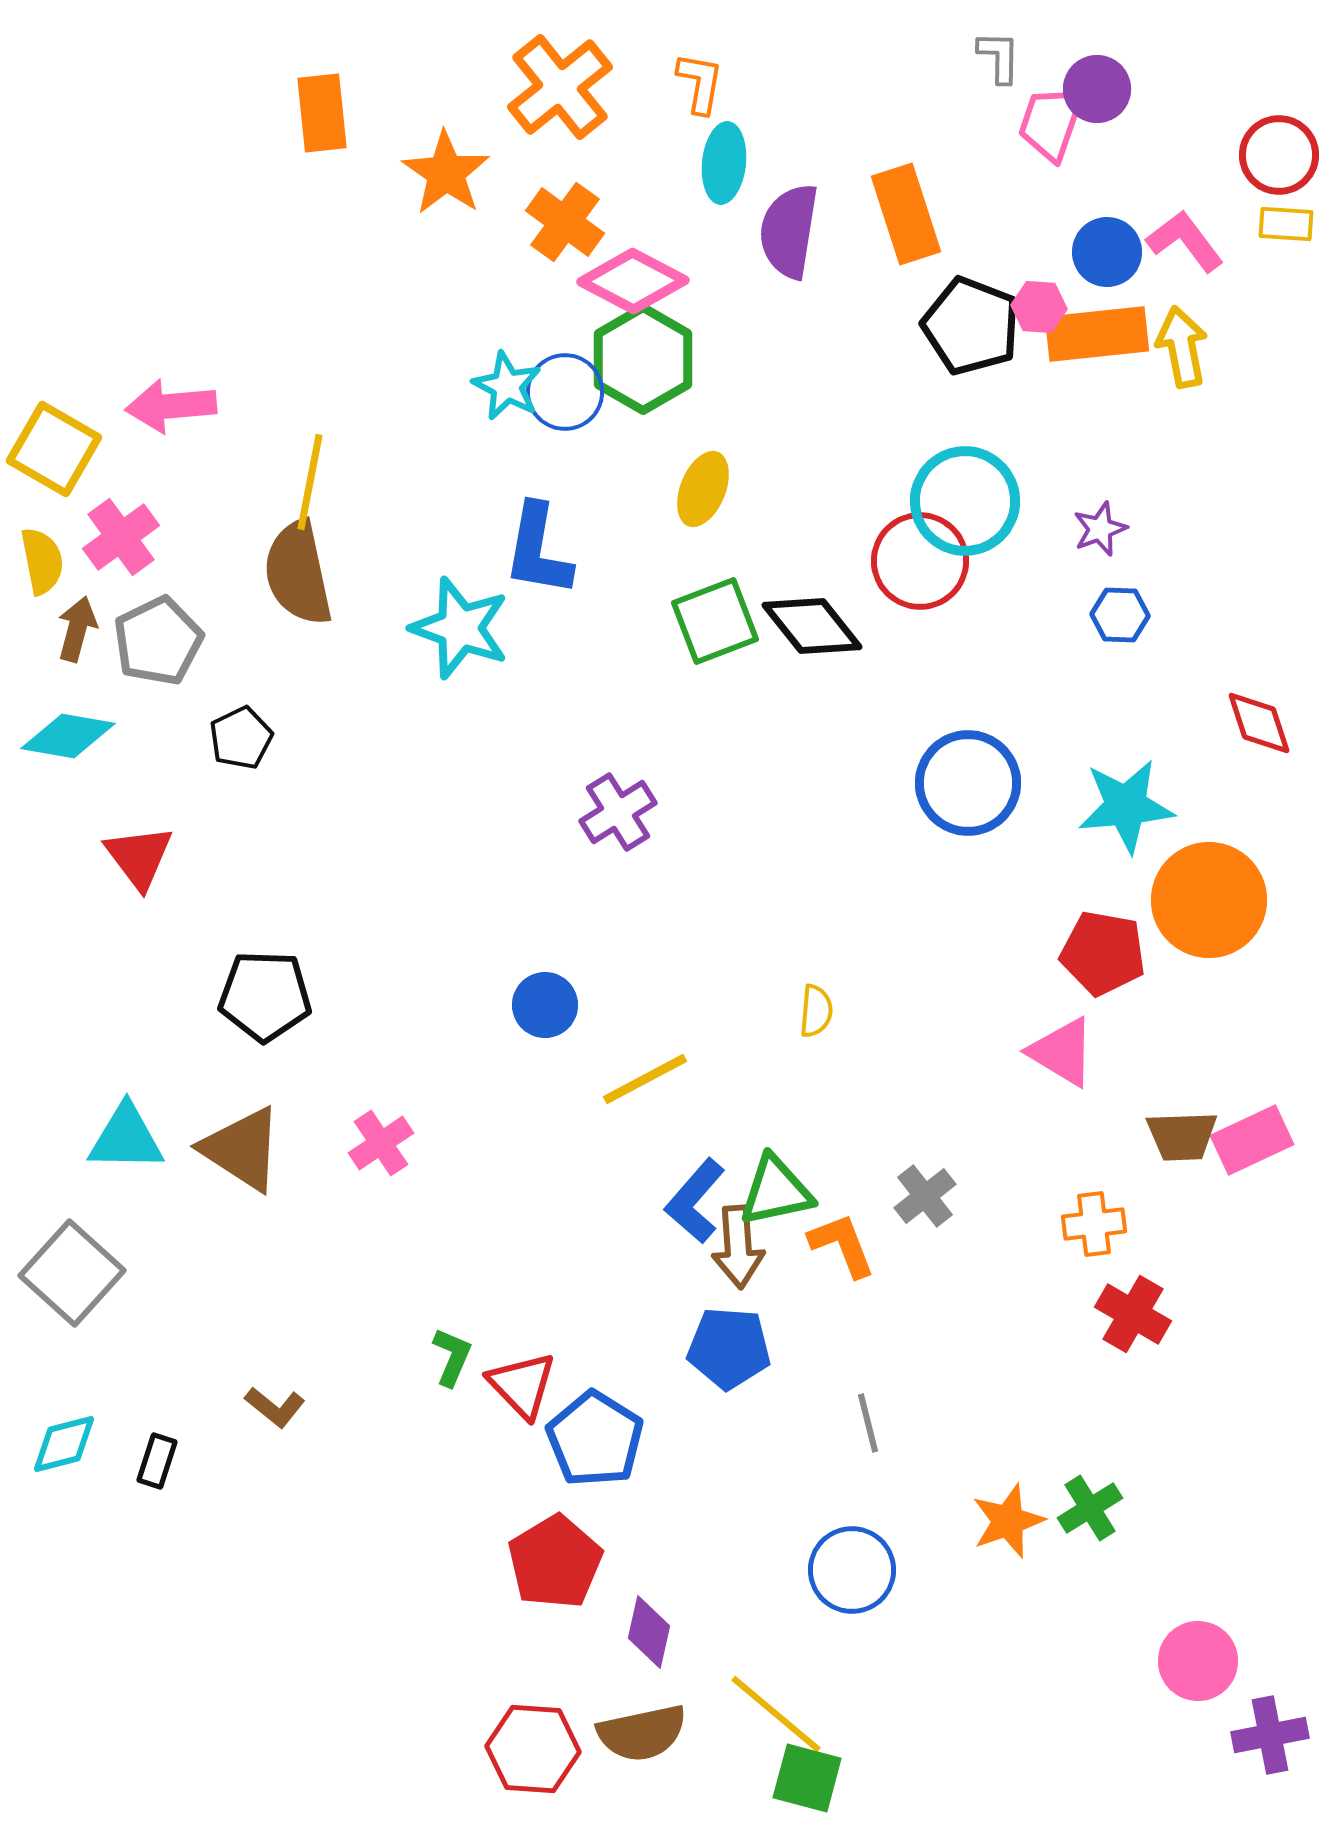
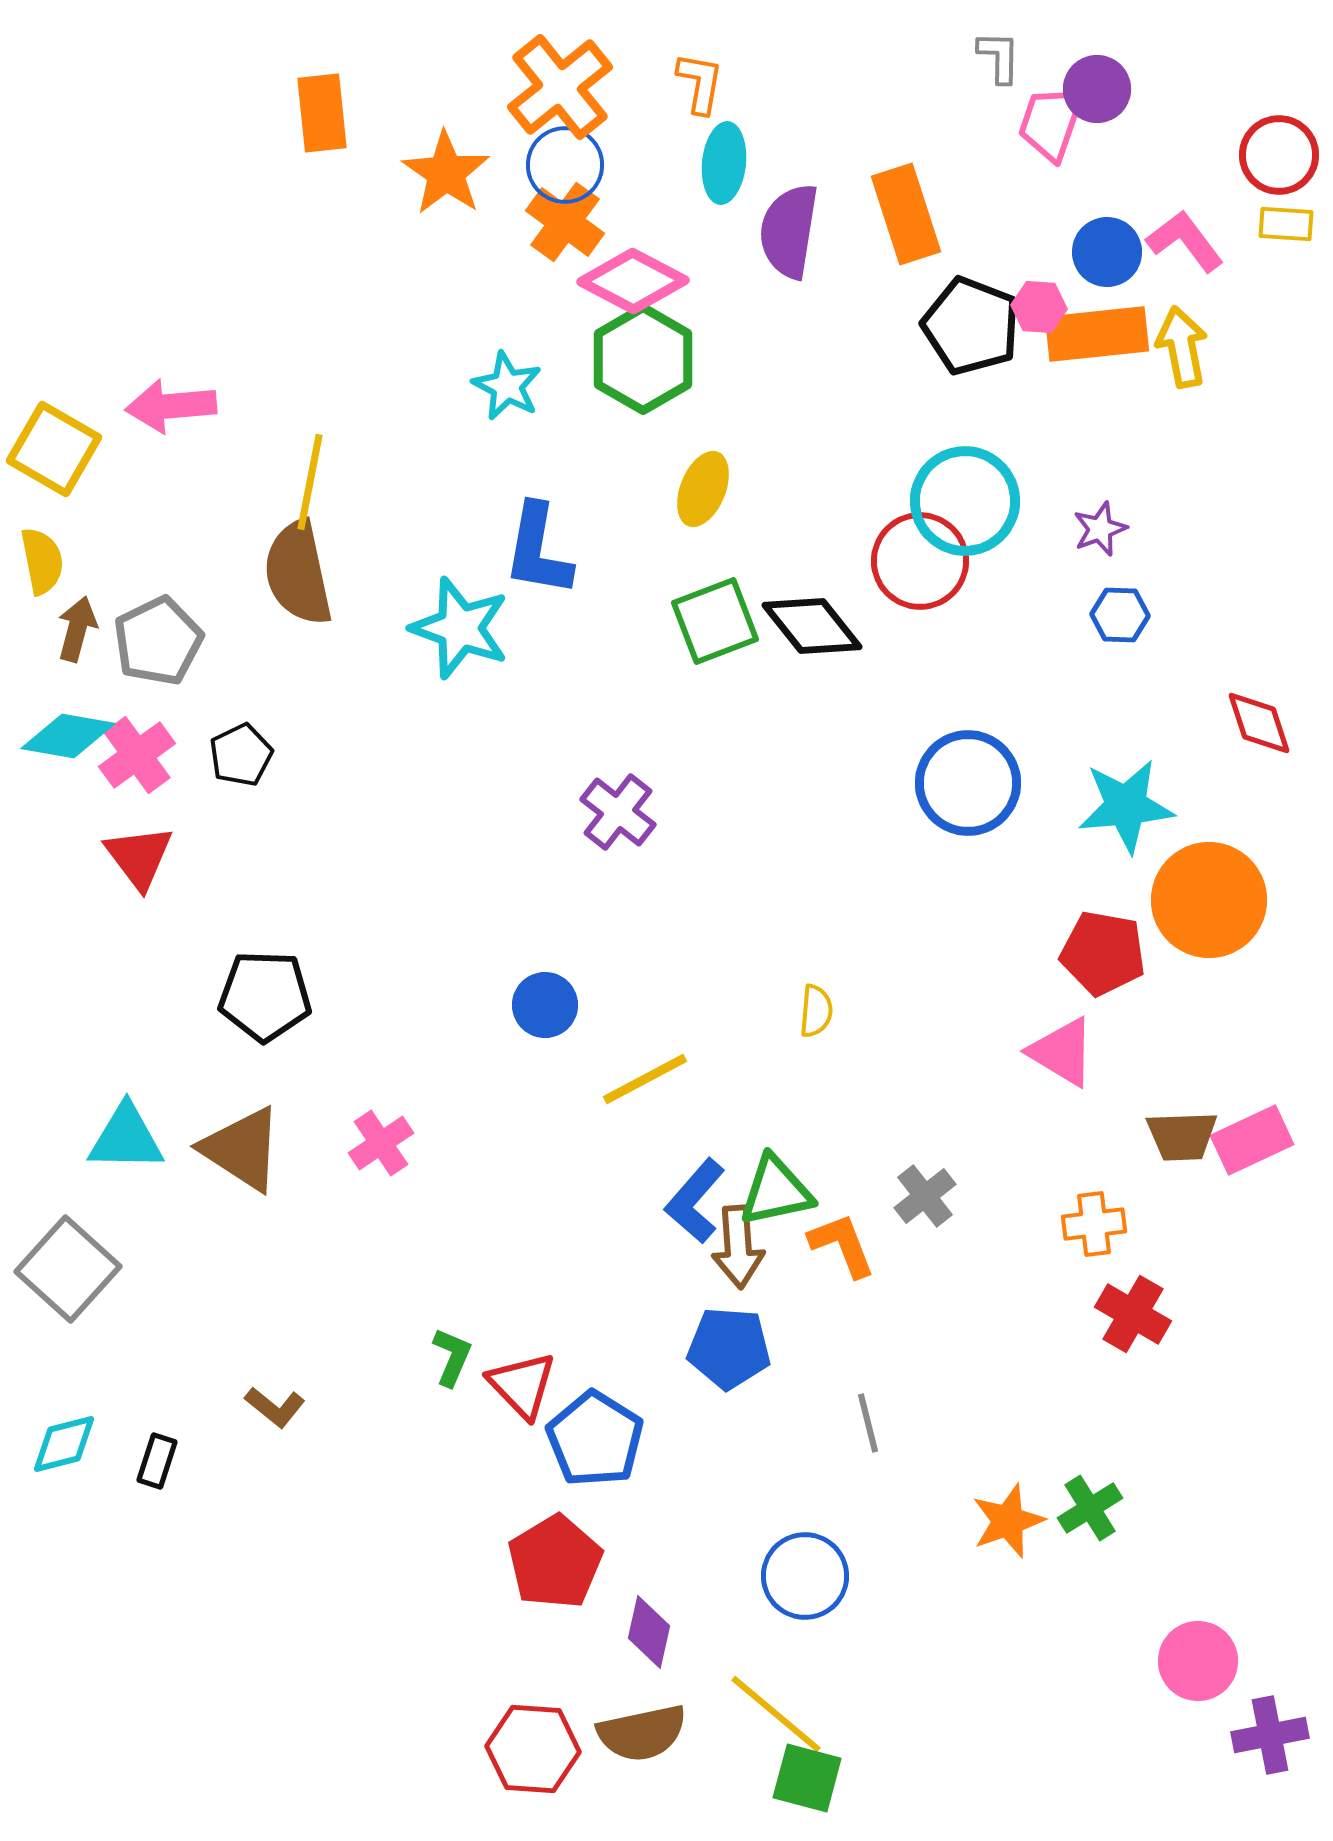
blue circle at (565, 392): moved 227 px up
pink cross at (121, 537): moved 16 px right, 218 px down
black pentagon at (241, 738): moved 17 px down
purple cross at (618, 812): rotated 20 degrees counterclockwise
gray square at (72, 1273): moved 4 px left, 4 px up
blue circle at (852, 1570): moved 47 px left, 6 px down
